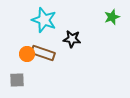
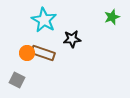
cyan star: rotated 10 degrees clockwise
black star: rotated 12 degrees counterclockwise
orange circle: moved 1 px up
gray square: rotated 28 degrees clockwise
